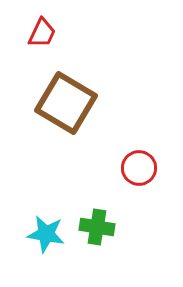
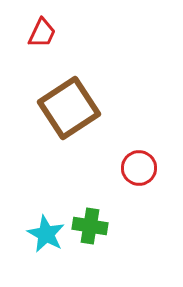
brown square: moved 3 px right, 5 px down; rotated 26 degrees clockwise
green cross: moved 7 px left, 1 px up
cyan star: rotated 18 degrees clockwise
